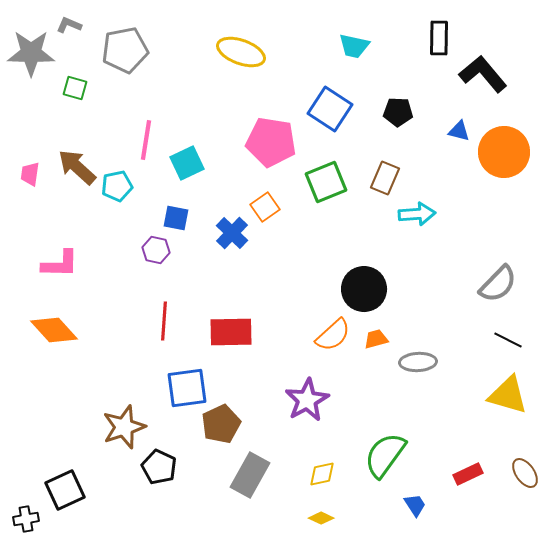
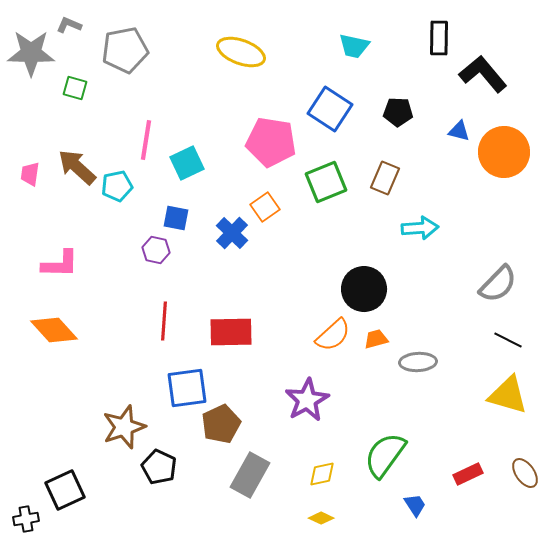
cyan arrow at (417, 214): moved 3 px right, 14 px down
